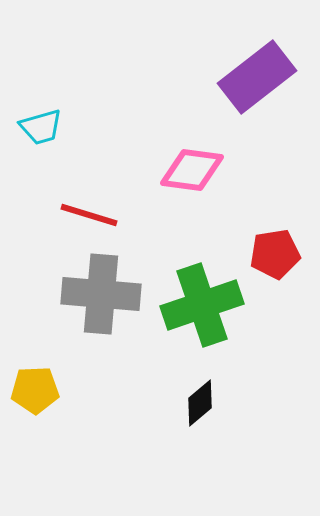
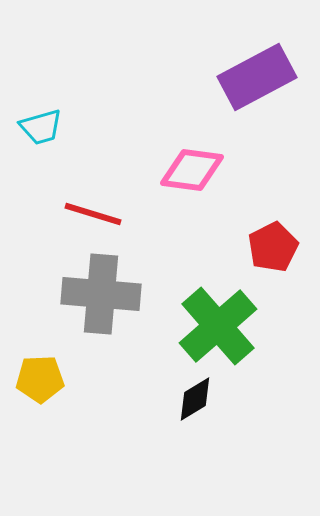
purple rectangle: rotated 10 degrees clockwise
red line: moved 4 px right, 1 px up
red pentagon: moved 2 px left, 7 px up; rotated 18 degrees counterclockwise
green cross: moved 16 px right, 21 px down; rotated 22 degrees counterclockwise
yellow pentagon: moved 5 px right, 11 px up
black diamond: moved 5 px left, 4 px up; rotated 9 degrees clockwise
